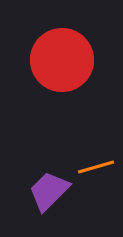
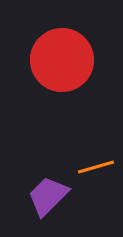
purple trapezoid: moved 1 px left, 5 px down
